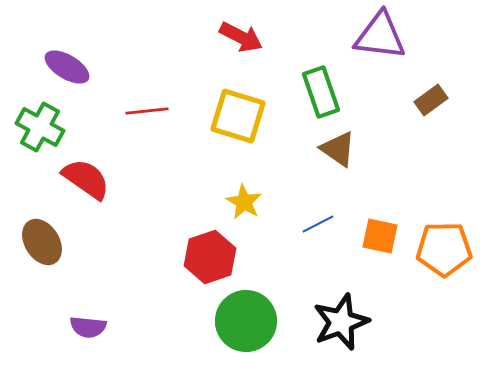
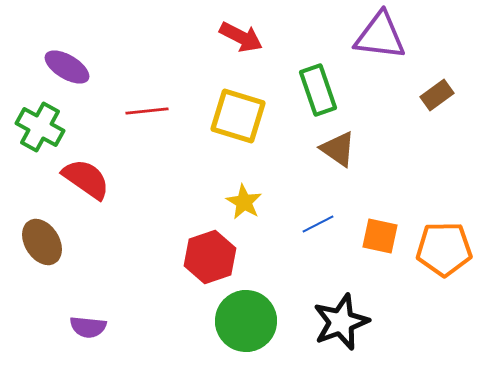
green rectangle: moved 3 px left, 2 px up
brown rectangle: moved 6 px right, 5 px up
